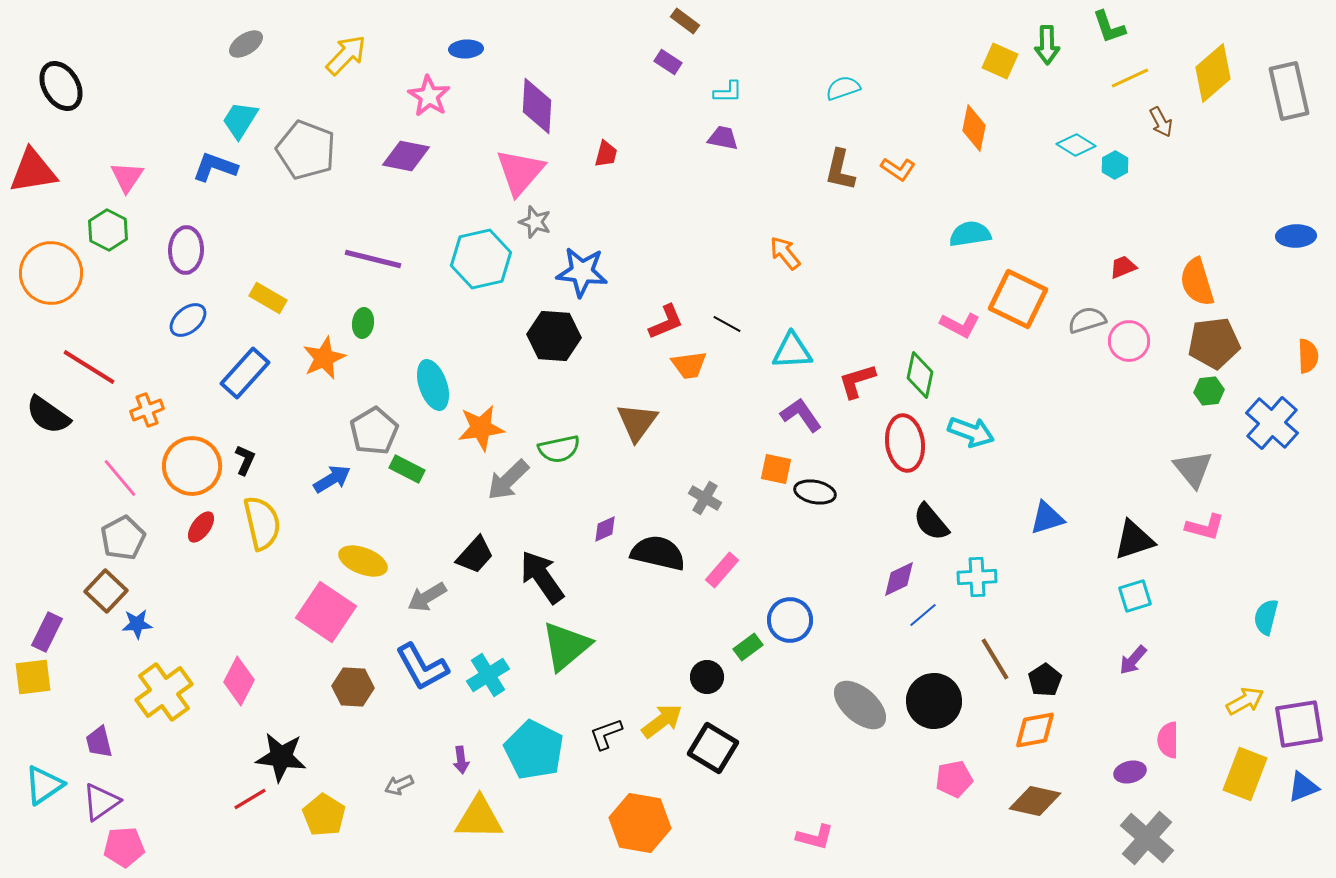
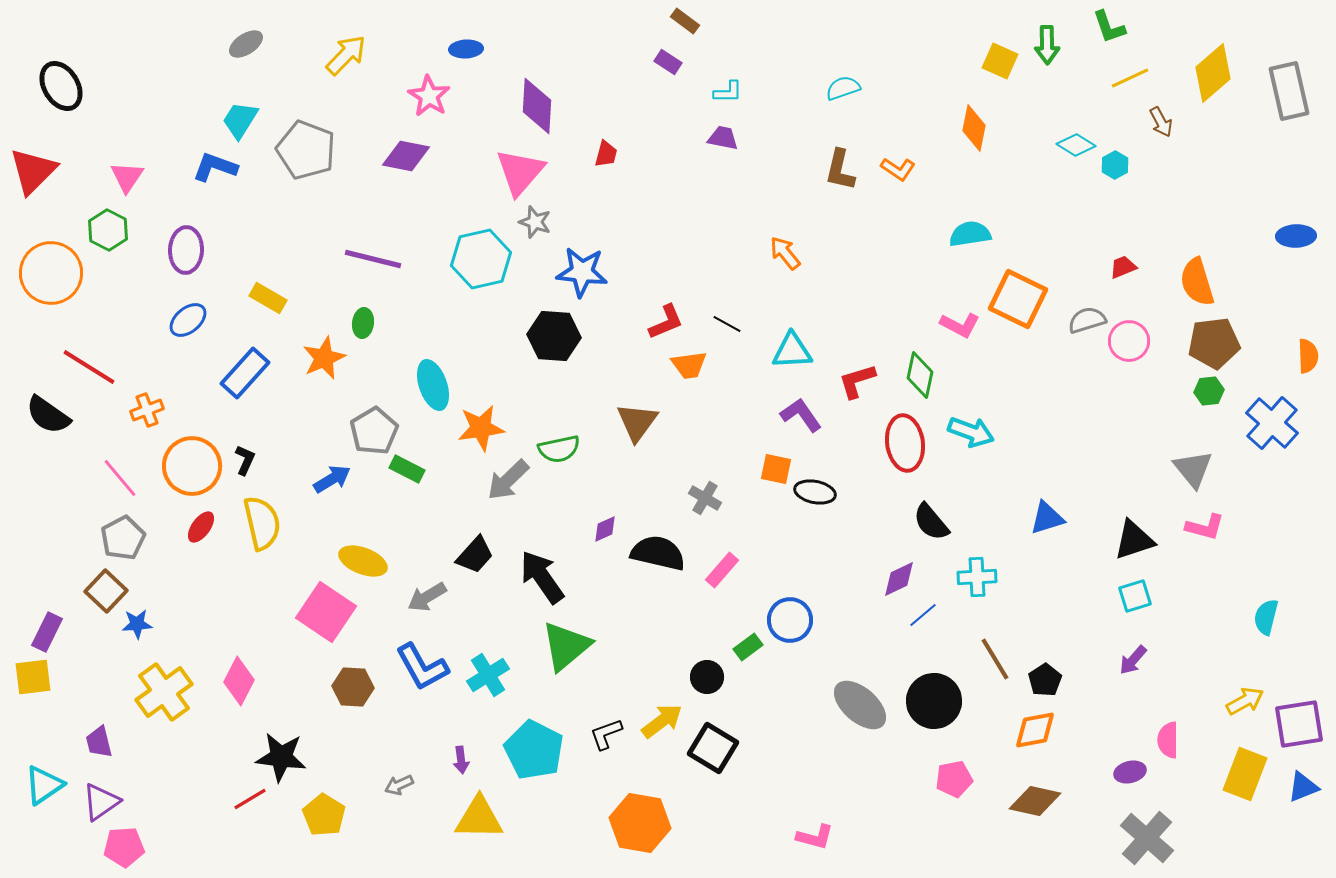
red triangle at (33, 171): rotated 36 degrees counterclockwise
